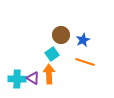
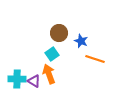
brown circle: moved 2 px left, 2 px up
blue star: moved 2 px left, 1 px down; rotated 24 degrees counterclockwise
orange line: moved 10 px right, 3 px up
orange arrow: rotated 18 degrees counterclockwise
purple triangle: moved 1 px right, 3 px down
